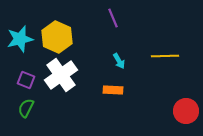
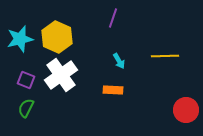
purple line: rotated 42 degrees clockwise
red circle: moved 1 px up
